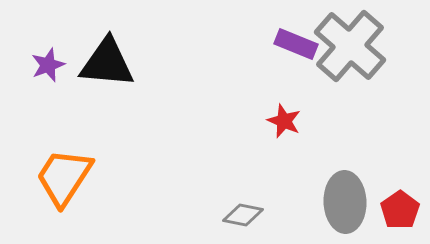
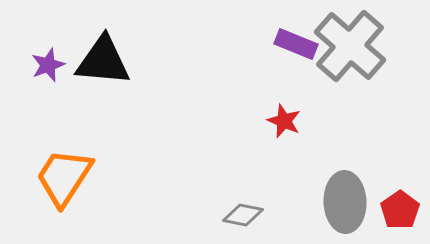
black triangle: moved 4 px left, 2 px up
